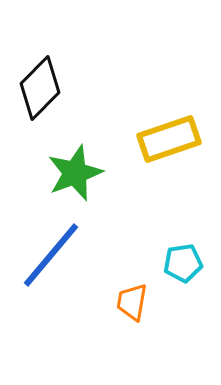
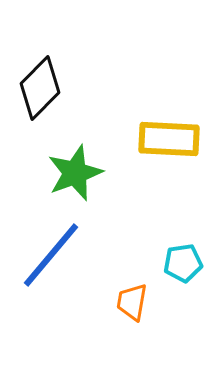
yellow rectangle: rotated 22 degrees clockwise
